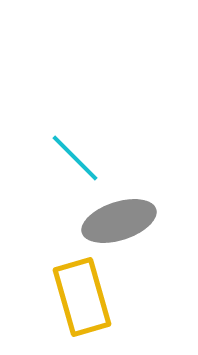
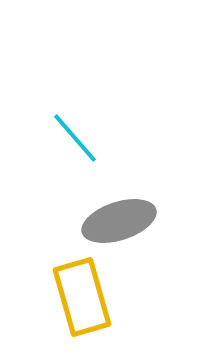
cyan line: moved 20 px up; rotated 4 degrees clockwise
